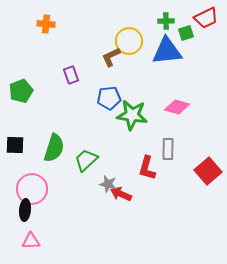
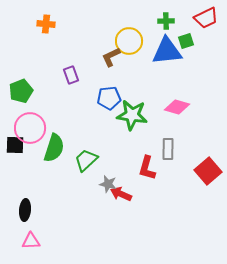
green square: moved 8 px down
pink circle: moved 2 px left, 61 px up
